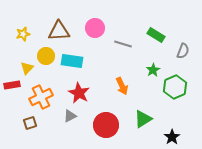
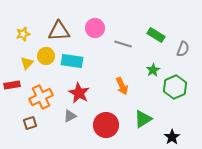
gray semicircle: moved 2 px up
yellow triangle: moved 5 px up
